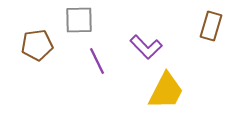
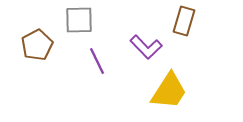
brown rectangle: moved 27 px left, 5 px up
brown pentagon: rotated 20 degrees counterclockwise
yellow trapezoid: moved 3 px right; rotated 6 degrees clockwise
